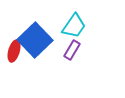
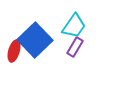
purple rectangle: moved 3 px right, 3 px up
